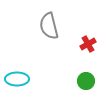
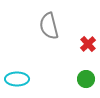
red cross: rotated 14 degrees counterclockwise
green circle: moved 2 px up
